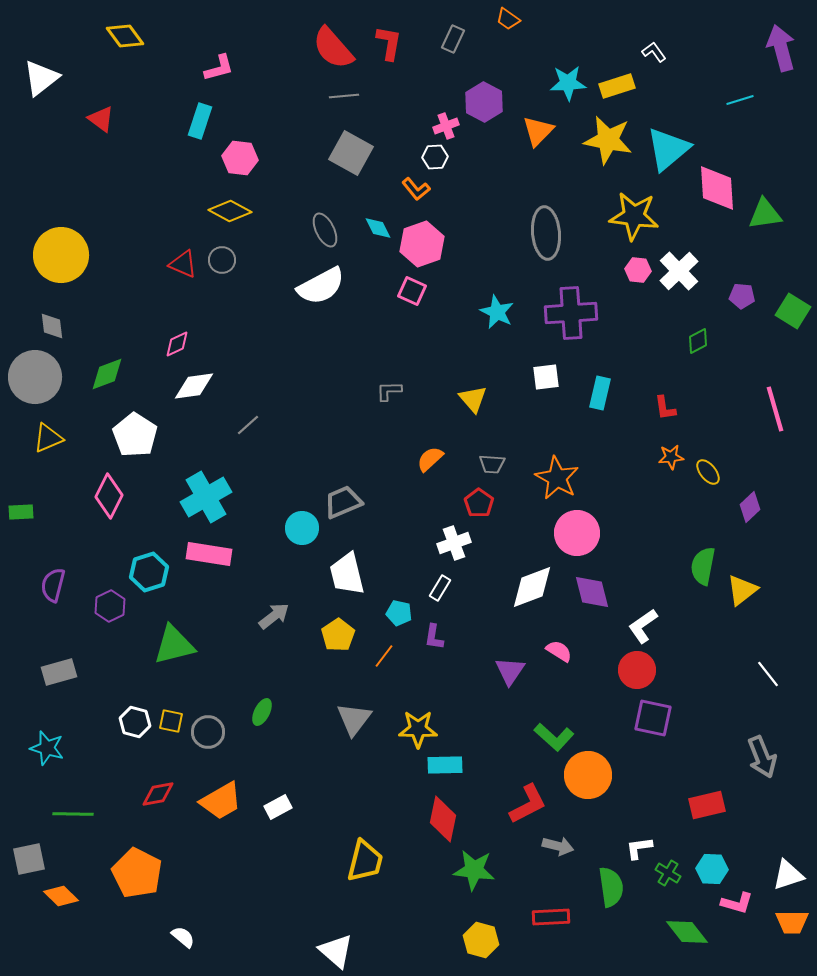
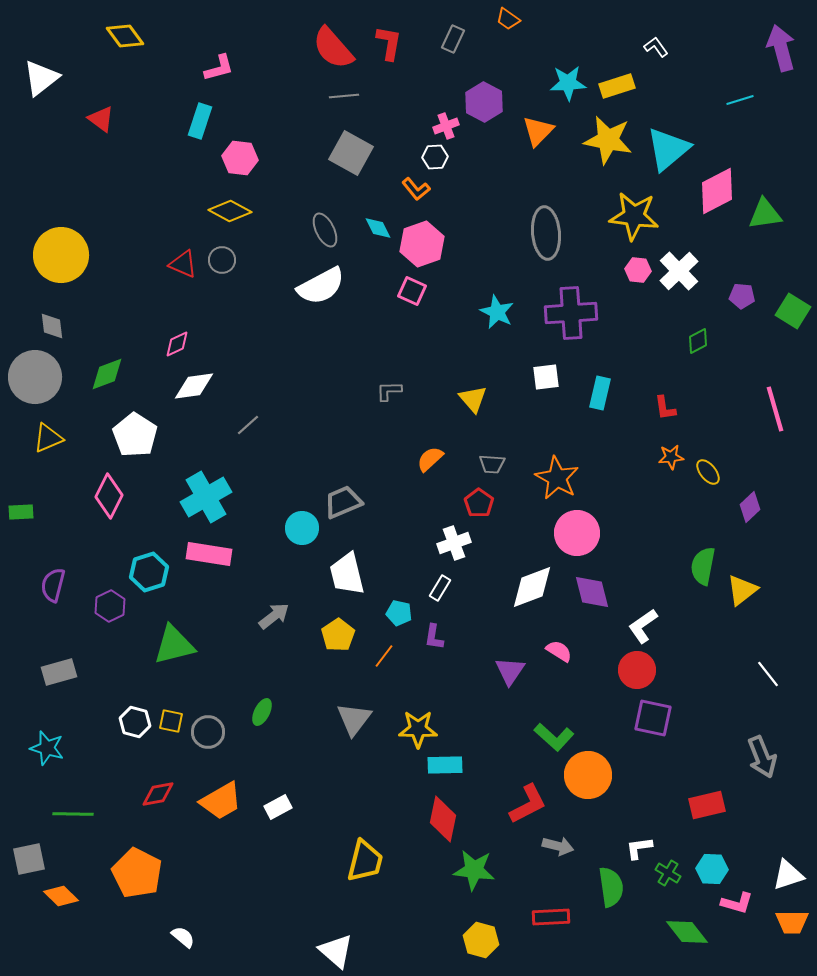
white L-shape at (654, 52): moved 2 px right, 5 px up
pink diamond at (717, 188): moved 3 px down; rotated 66 degrees clockwise
